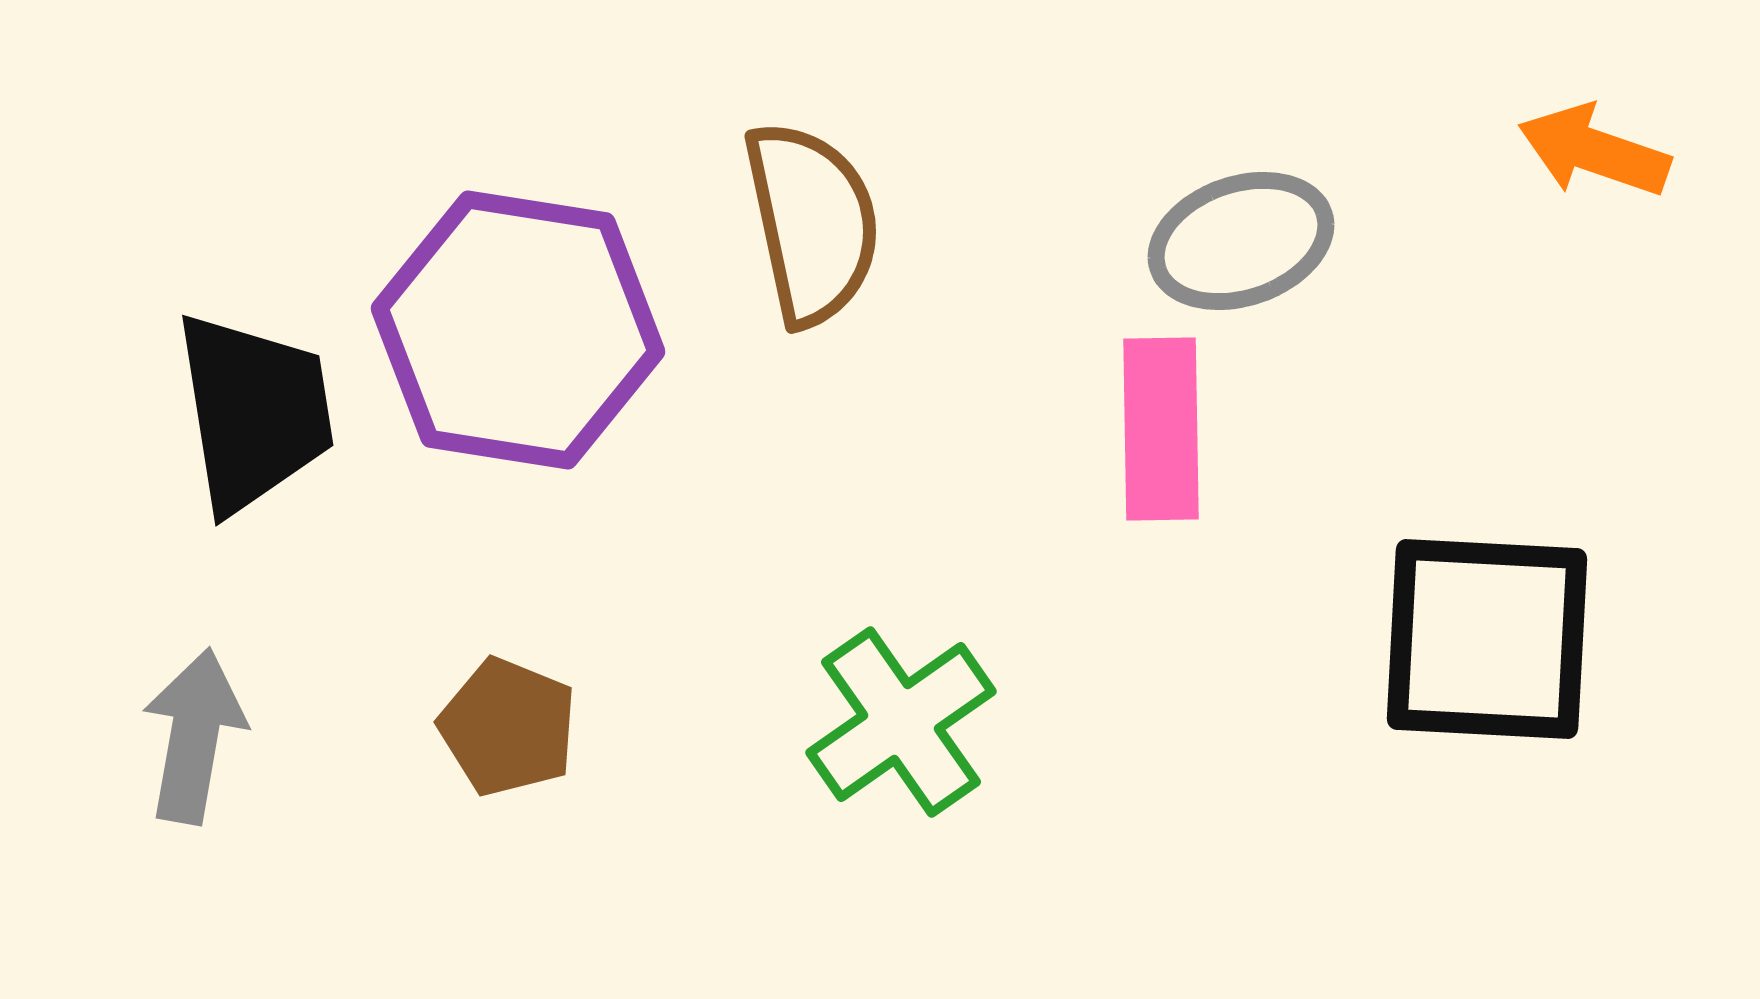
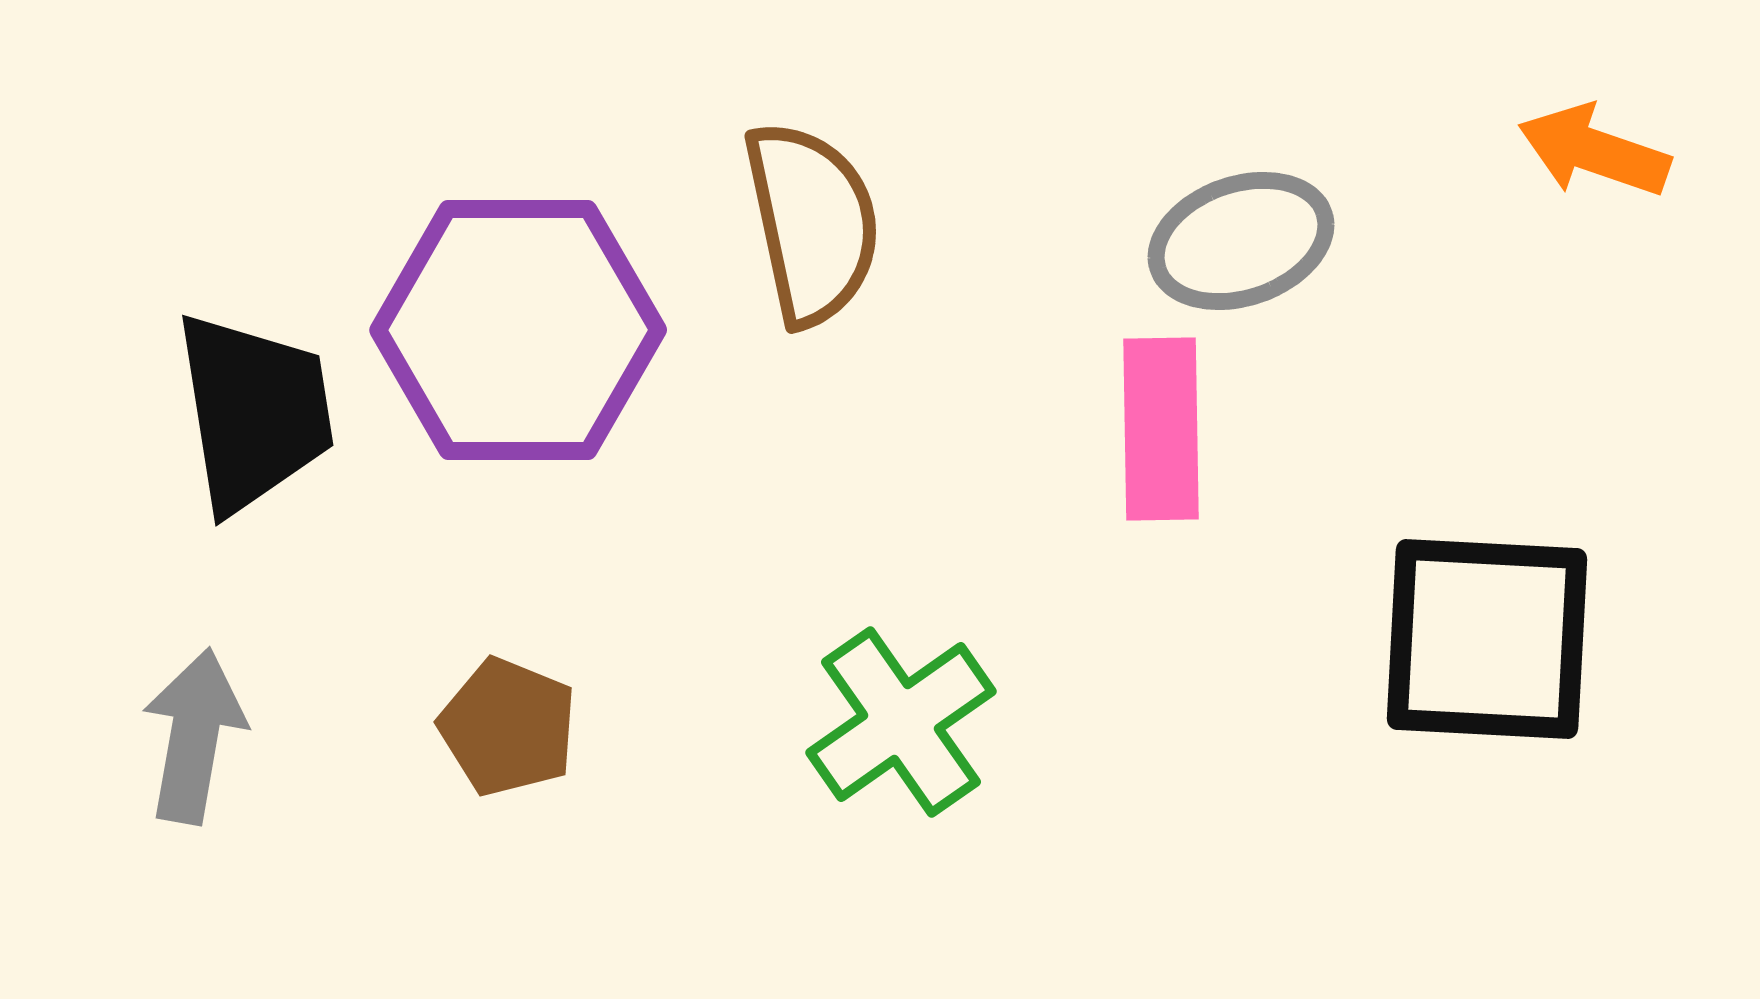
purple hexagon: rotated 9 degrees counterclockwise
